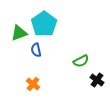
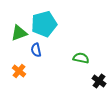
cyan pentagon: rotated 20 degrees clockwise
green semicircle: moved 3 px up; rotated 140 degrees counterclockwise
black cross: moved 2 px right, 1 px down
orange cross: moved 14 px left, 13 px up
